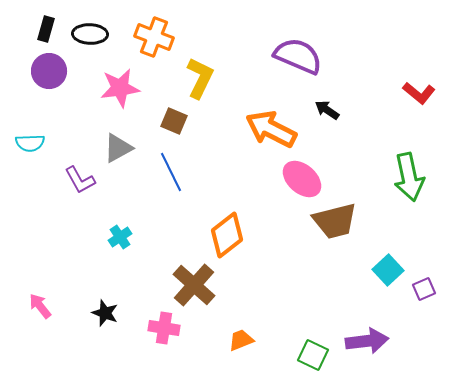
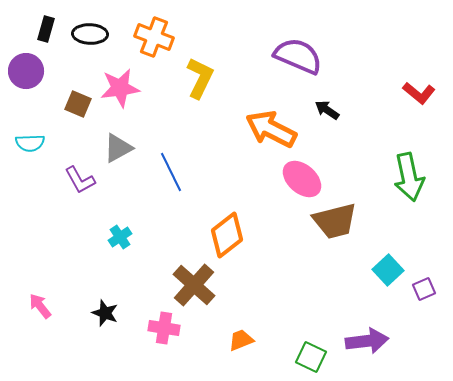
purple circle: moved 23 px left
brown square: moved 96 px left, 17 px up
green square: moved 2 px left, 2 px down
